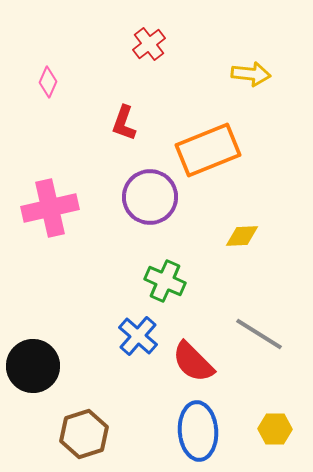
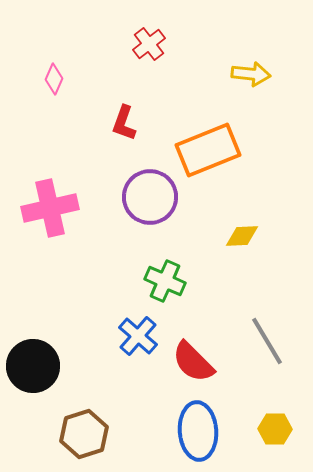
pink diamond: moved 6 px right, 3 px up
gray line: moved 8 px right, 7 px down; rotated 27 degrees clockwise
